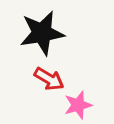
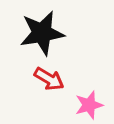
pink star: moved 11 px right
